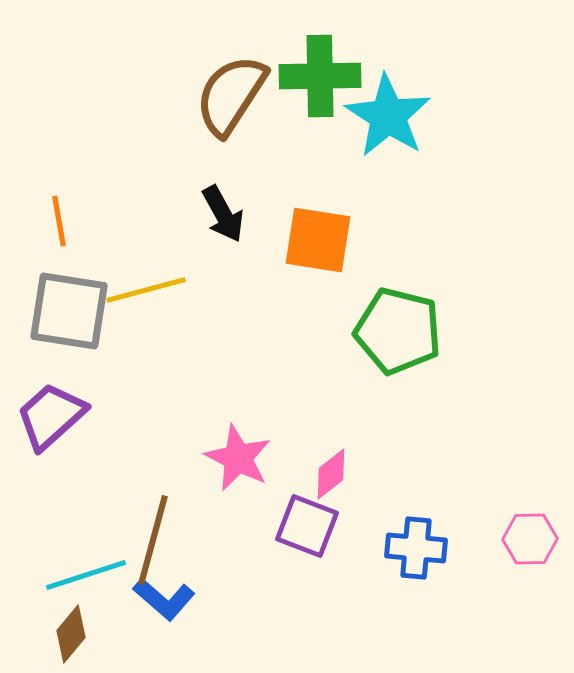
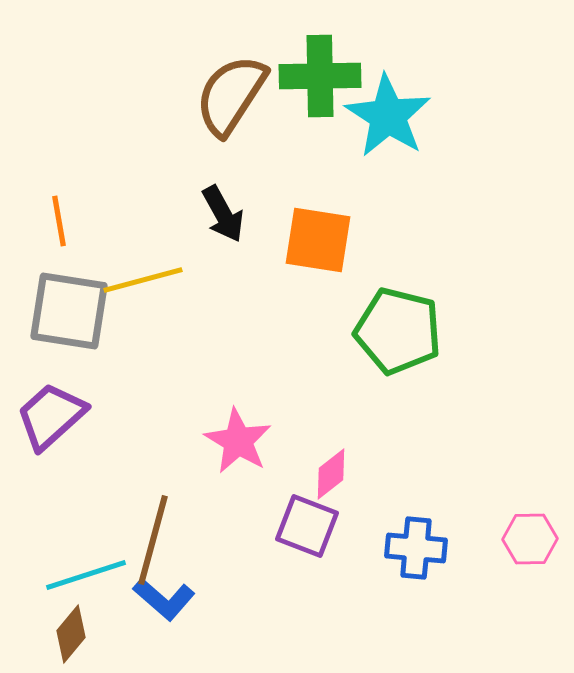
yellow line: moved 3 px left, 10 px up
pink star: moved 17 px up; rotated 4 degrees clockwise
